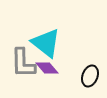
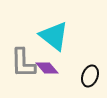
cyan triangle: moved 8 px right, 7 px up
